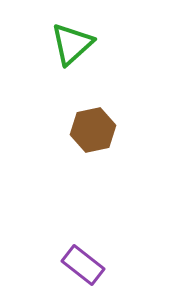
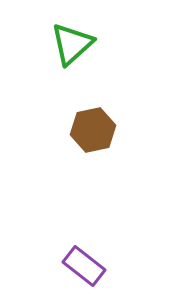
purple rectangle: moved 1 px right, 1 px down
